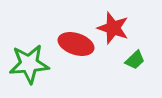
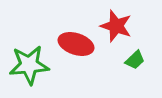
red star: moved 3 px right, 2 px up
green star: moved 1 px down
